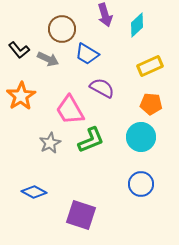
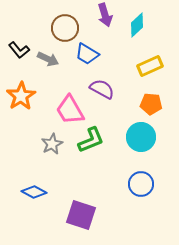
brown circle: moved 3 px right, 1 px up
purple semicircle: moved 1 px down
gray star: moved 2 px right, 1 px down
